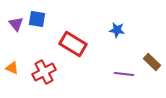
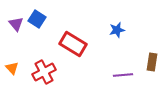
blue square: rotated 24 degrees clockwise
blue star: rotated 21 degrees counterclockwise
brown rectangle: rotated 54 degrees clockwise
orange triangle: rotated 24 degrees clockwise
purple line: moved 1 px left, 1 px down; rotated 12 degrees counterclockwise
